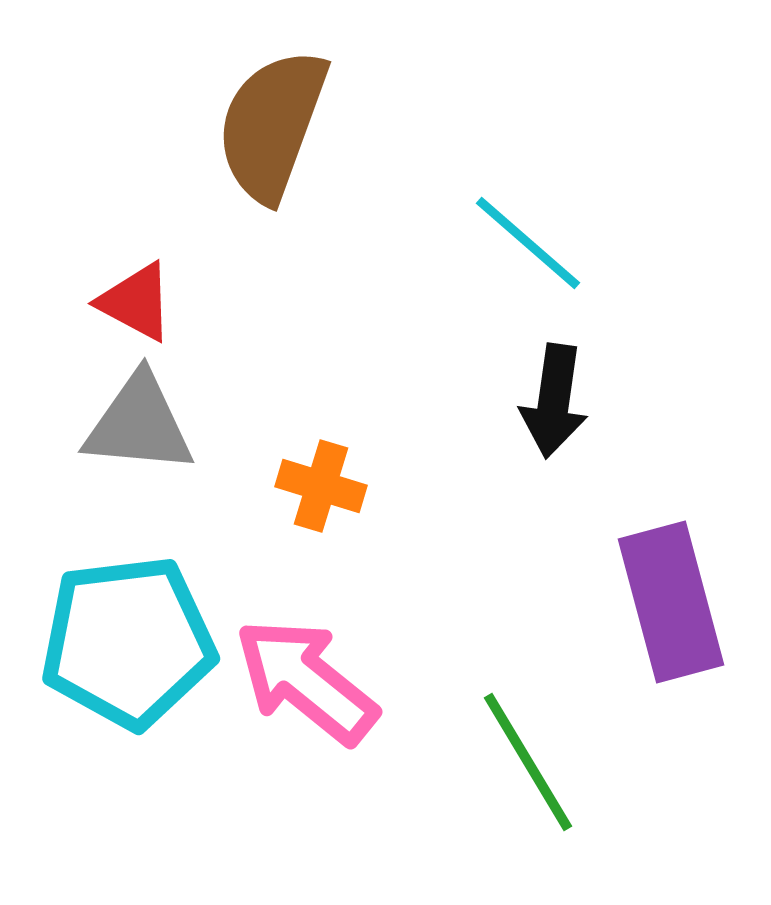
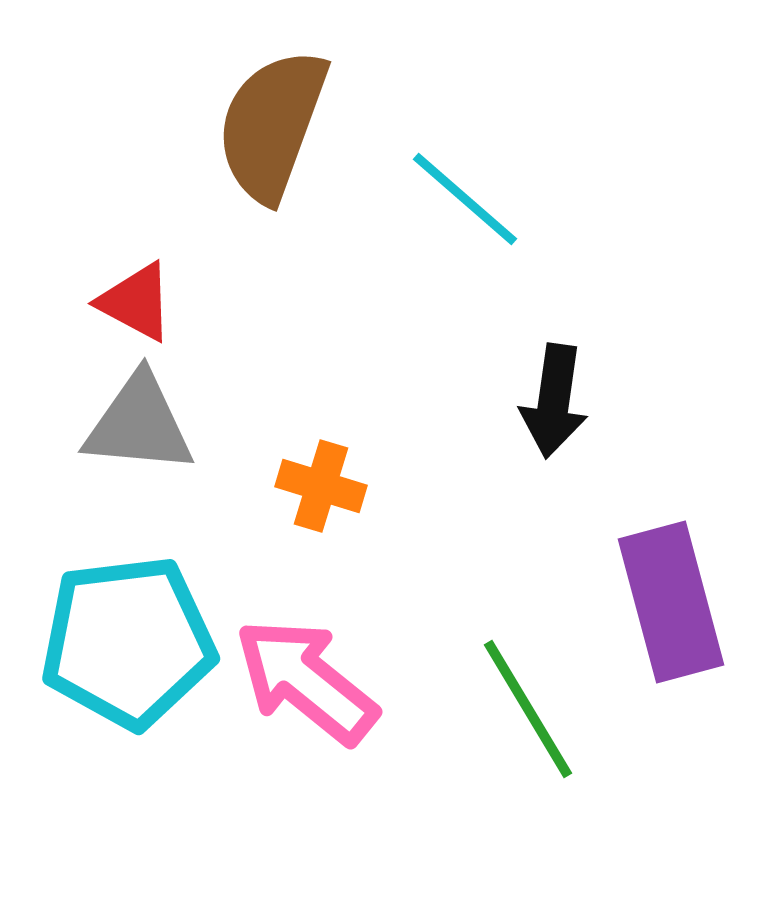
cyan line: moved 63 px left, 44 px up
green line: moved 53 px up
